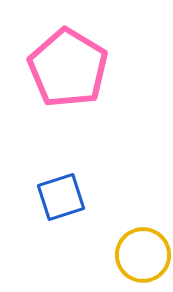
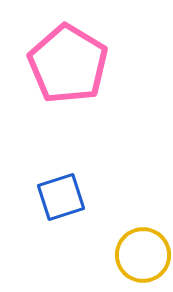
pink pentagon: moved 4 px up
